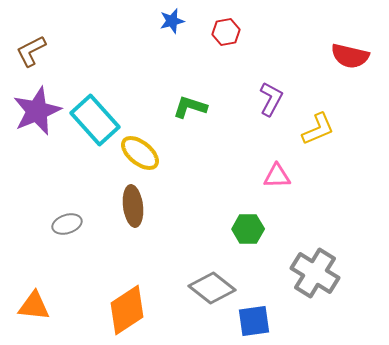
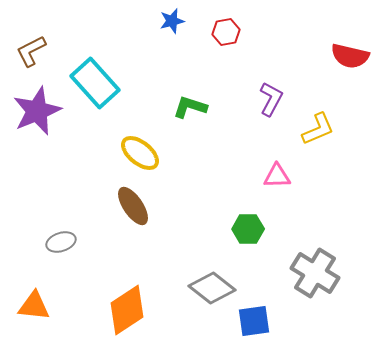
cyan rectangle: moved 37 px up
brown ellipse: rotated 27 degrees counterclockwise
gray ellipse: moved 6 px left, 18 px down
